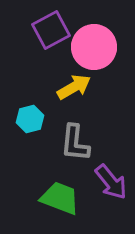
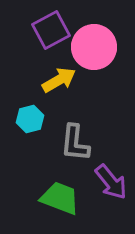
yellow arrow: moved 15 px left, 7 px up
